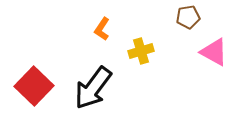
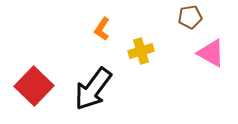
brown pentagon: moved 2 px right
pink triangle: moved 3 px left, 1 px down
black arrow: moved 1 px down
